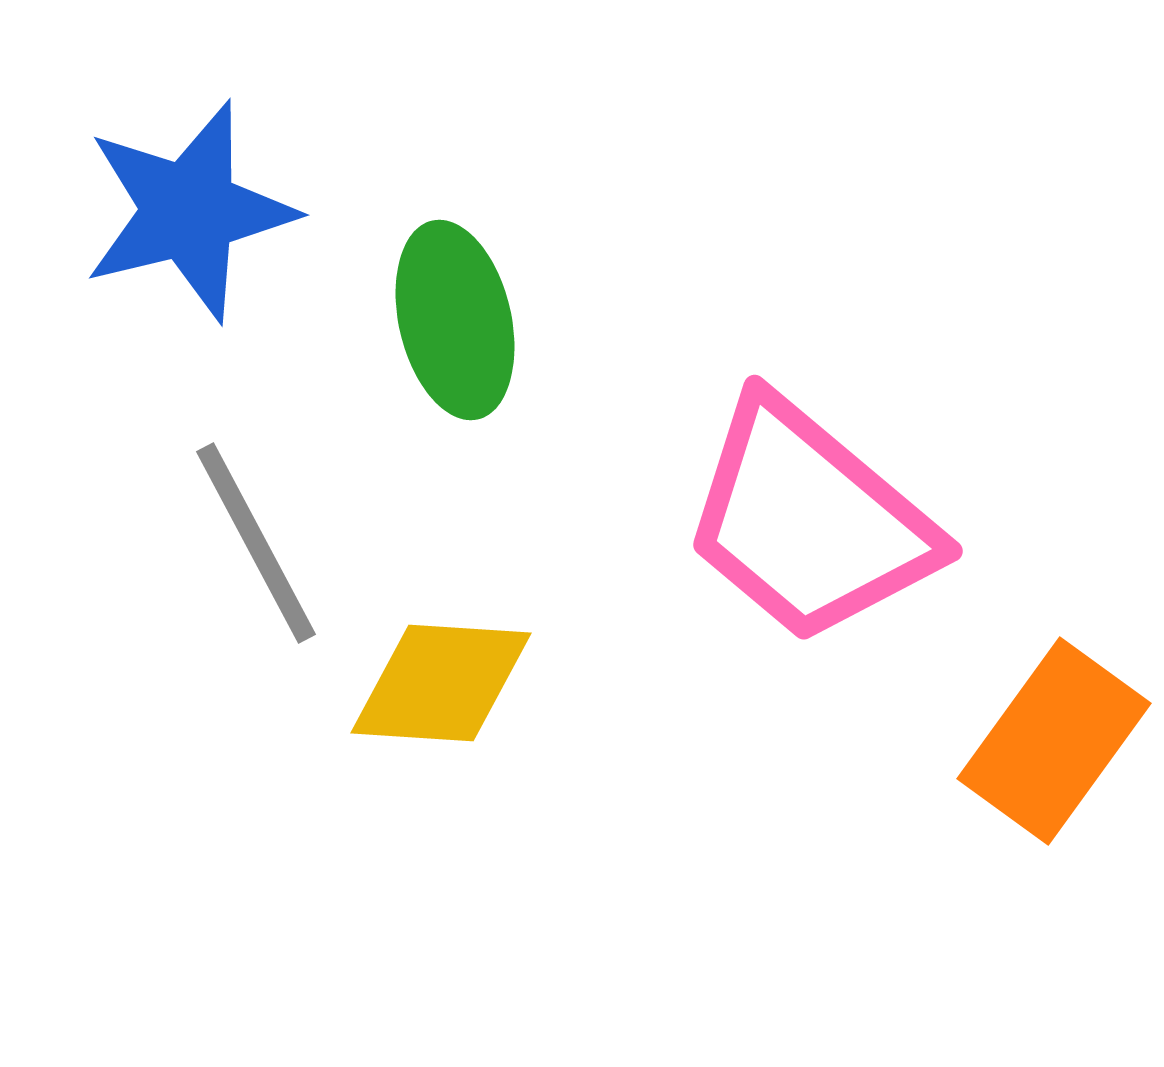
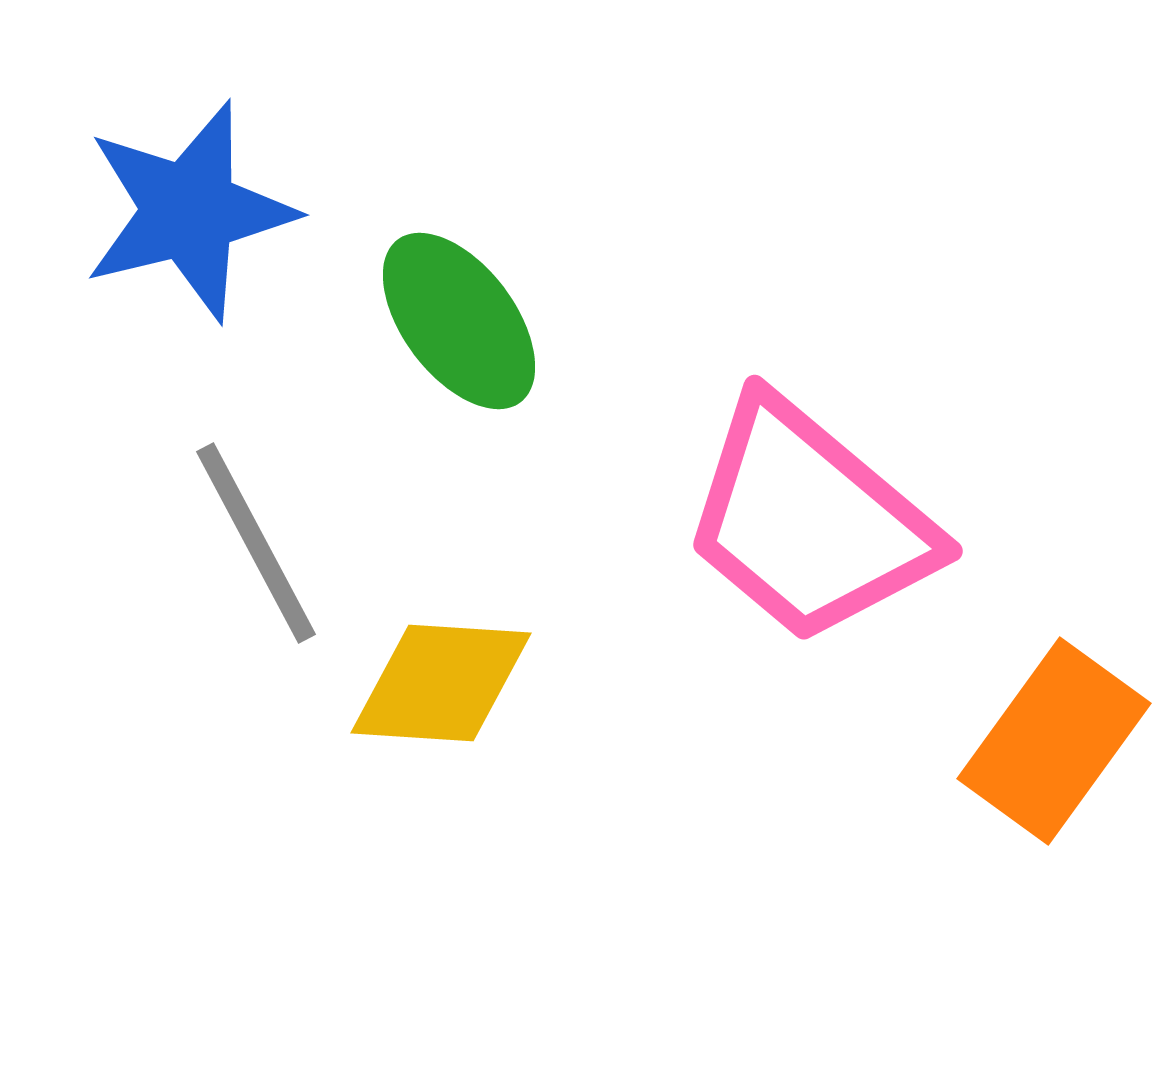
green ellipse: moved 4 px right, 1 px down; rotated 24 degrees counterclockwise
